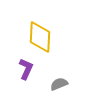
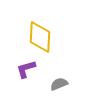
purple L-shape: rotated 130 degrees counterclockwise
